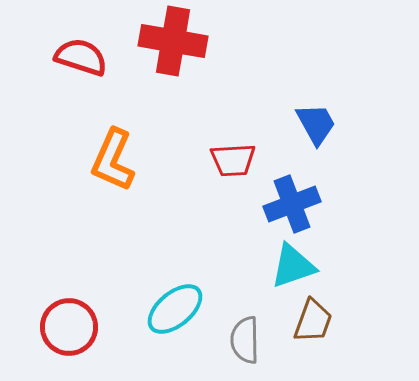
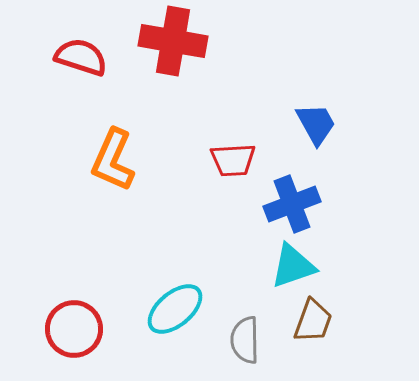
red circle: moved 5 px right, 2 px down
